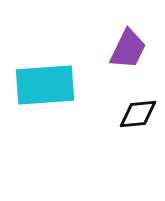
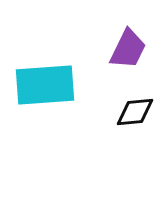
black diamond: moved 3 px left, 2 px up
